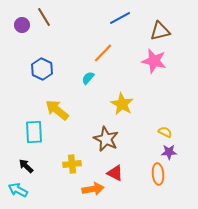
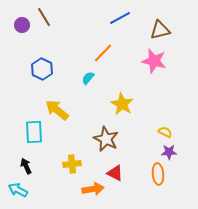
brown triangle: moved 1 px up
black arrow: rotated 21 degrees clockwise
